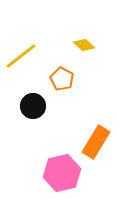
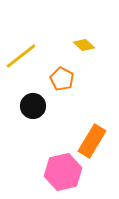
orange rectangle: moved 4 px left, 1 px up
pink hexagon: moved 1 px right, 1 px up
